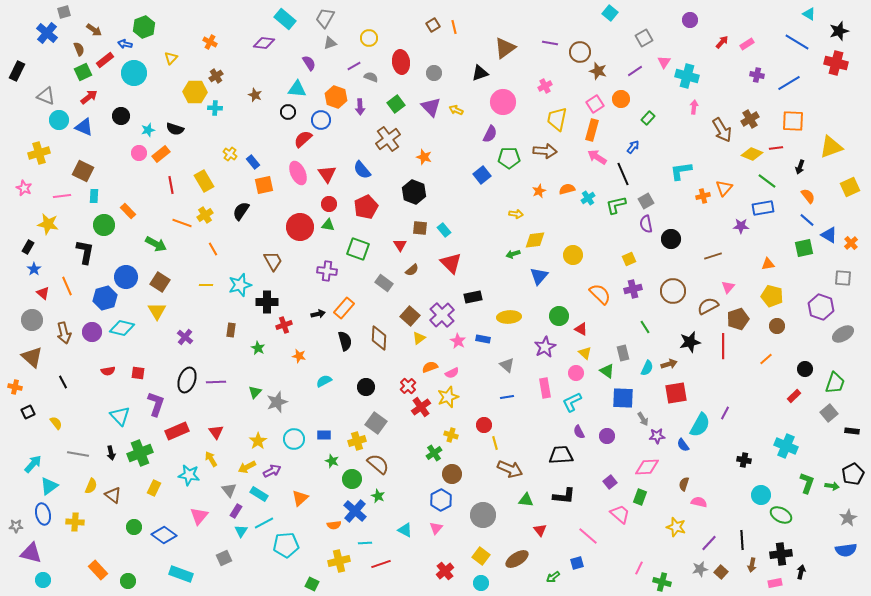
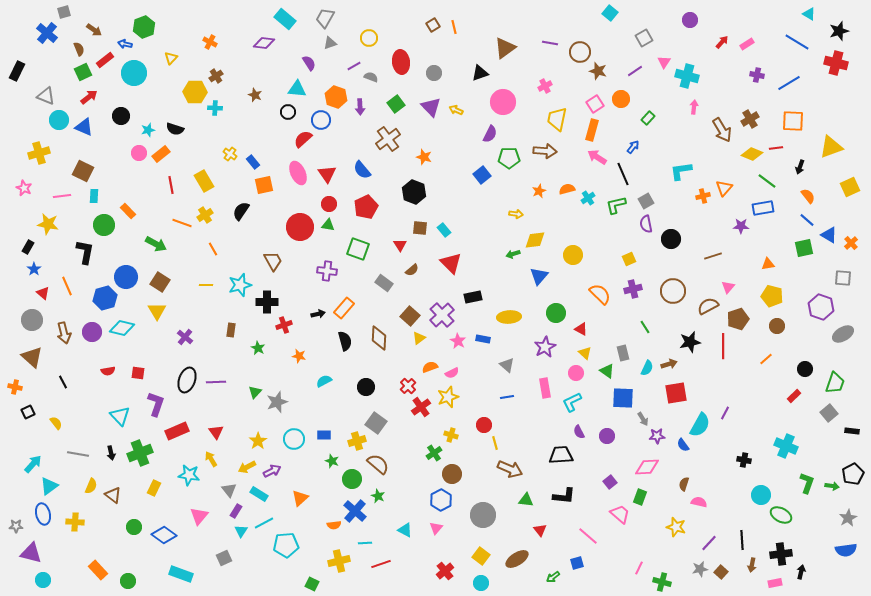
green circle at (559, 316): moved 3 px left, 3 px up
